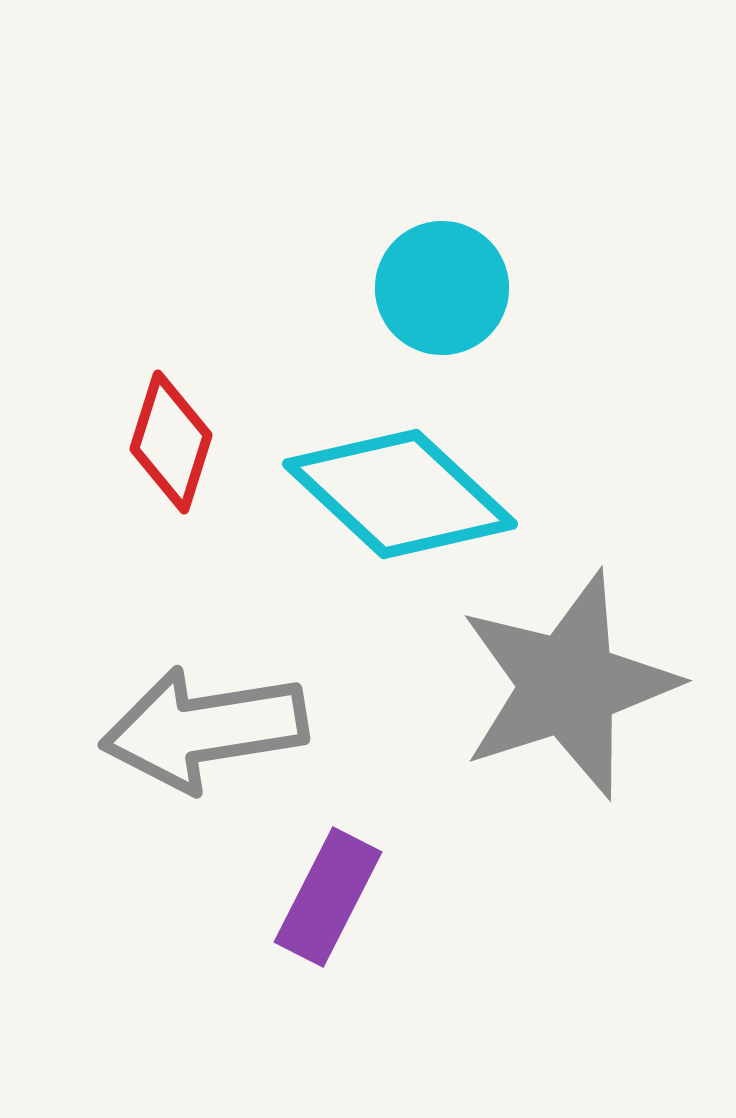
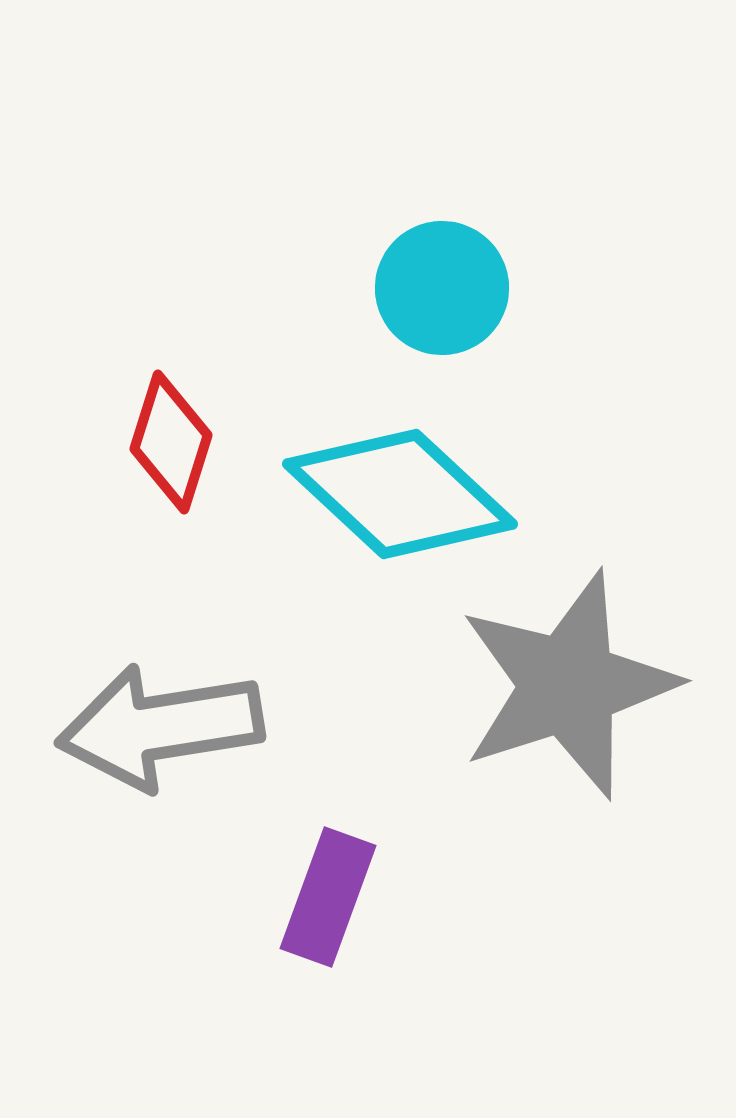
gray arrow: moved 44 px left, 2 px up
purple rectangle: rotated 7 degrees counterclockwise
